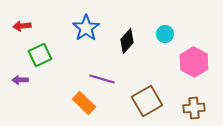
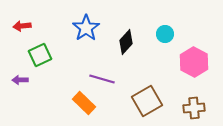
black diamond: moved 1 px left, 1 px down
